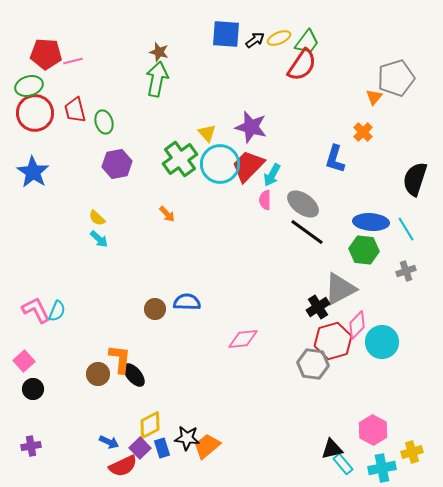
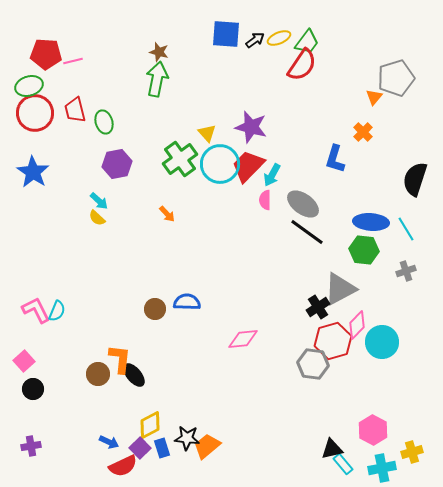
cyan arrow at (99, 239): moved 38 px up
